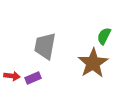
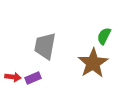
red arrow: moved 1 px right, 1 px down
